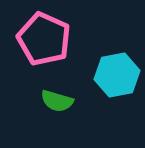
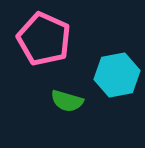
green semicircle: moved 10 px right
